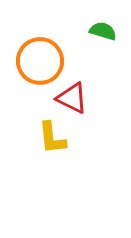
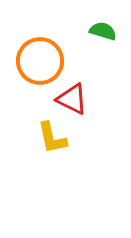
red triangle: moved 1 px down
yellow L-shape: rotated 6 degrees counterclockwise
